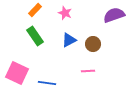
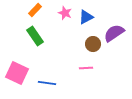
purple semicircle: moved 18 px down; rotated 15 degrees counterclockwise
blue triangle: moved 17 px right, 23 px up
pink line: moved 2 px left, 3 px up
